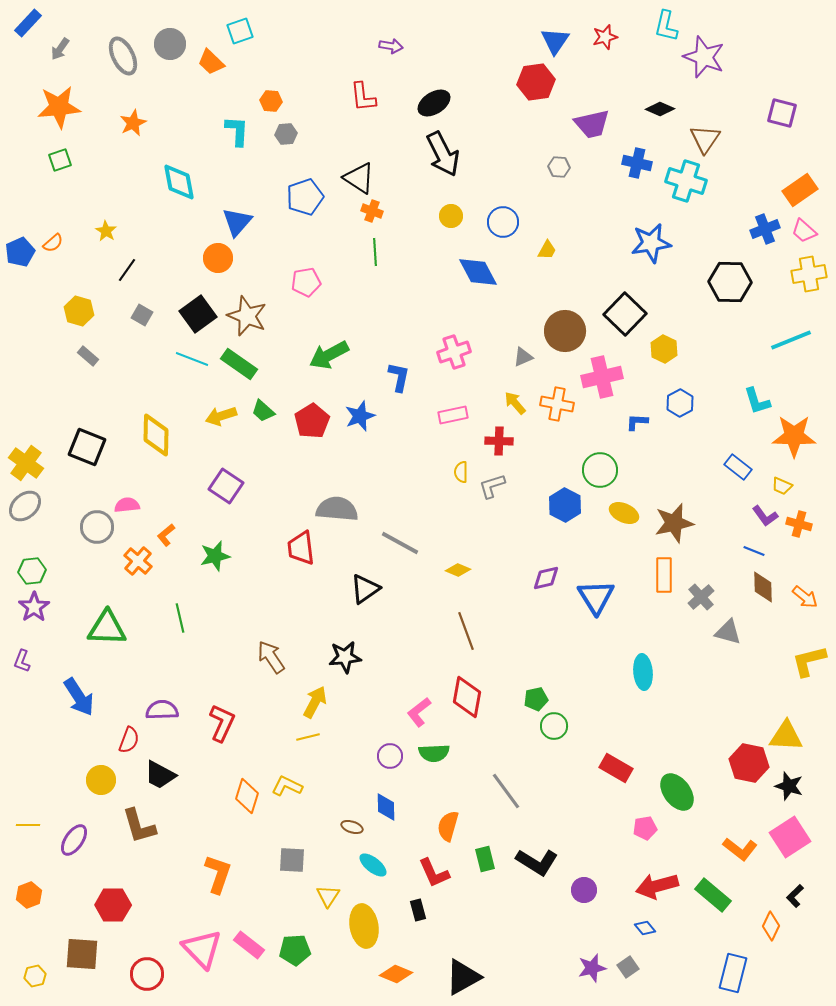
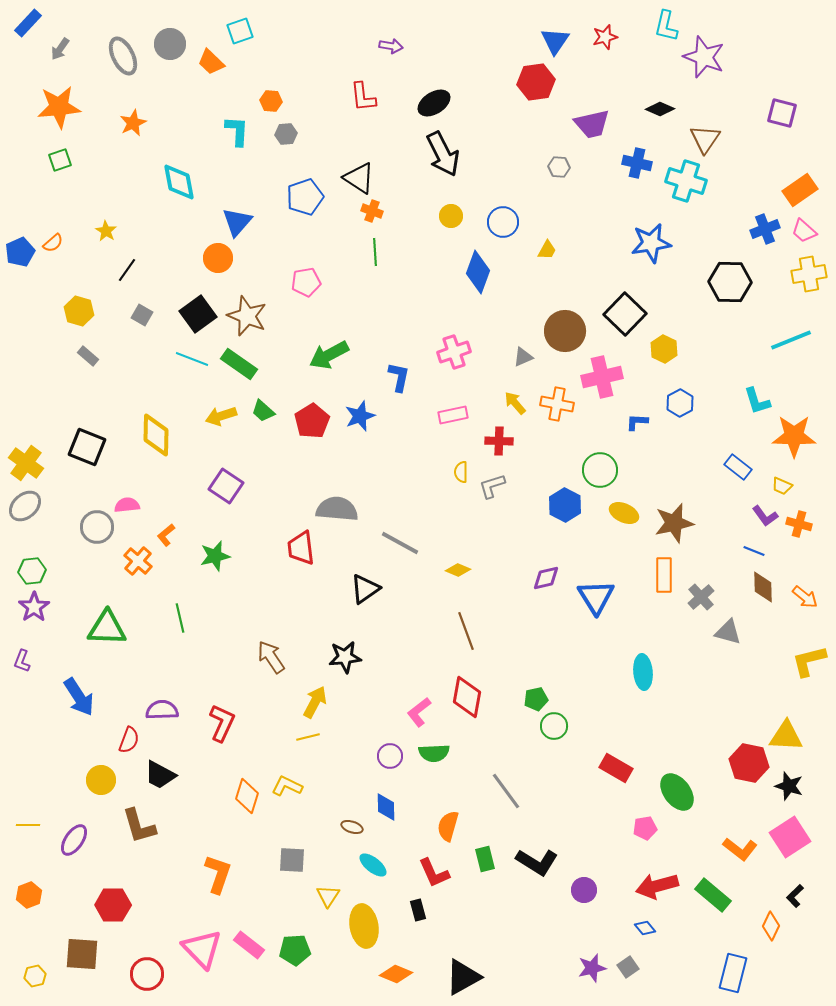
blue diamond at (478, 272): rotated 48 degrees clockwise
